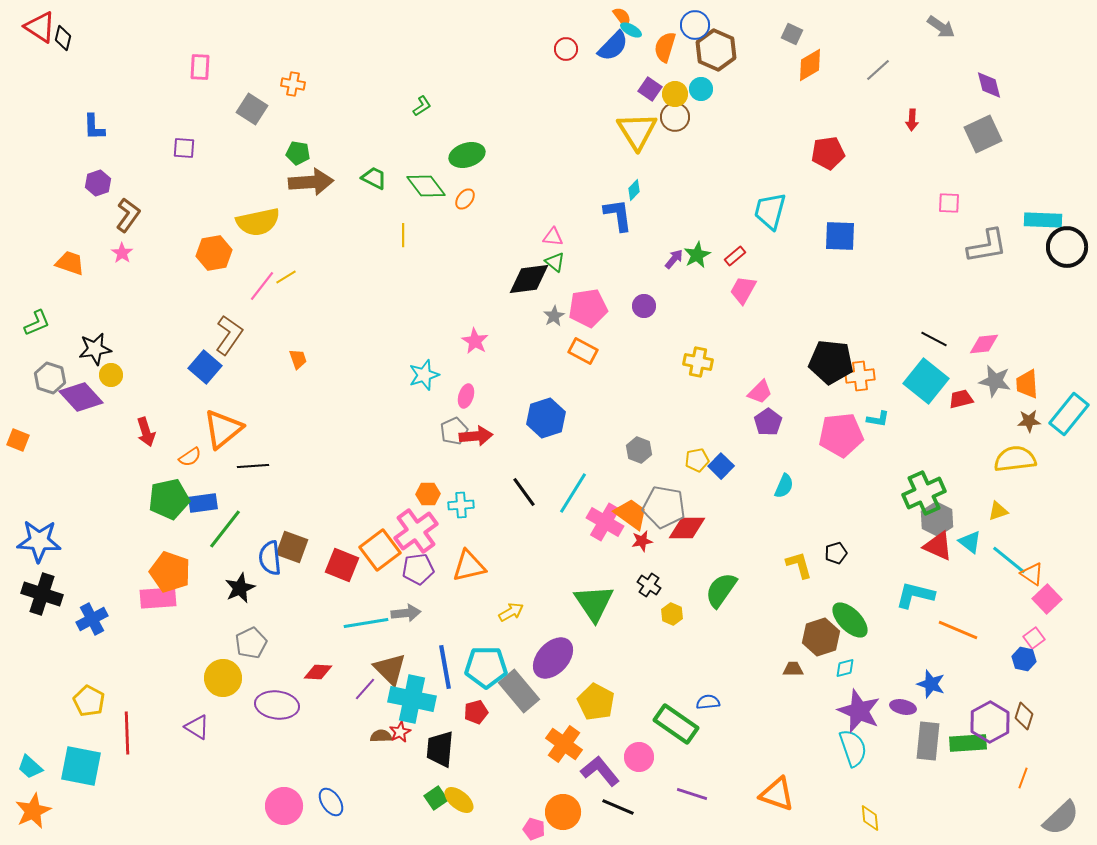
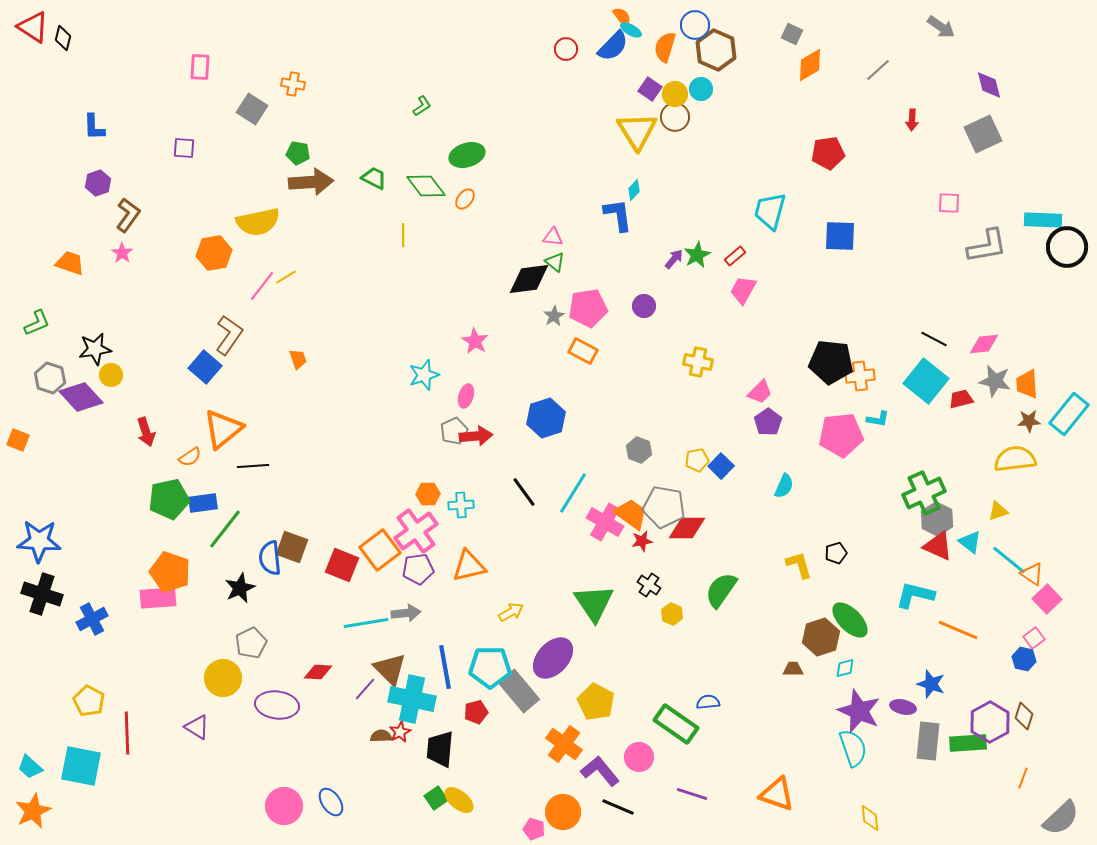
red triangle at (40, 27): moved 7 px left
cyan pentagon at (486, 667): moved 4 px right
